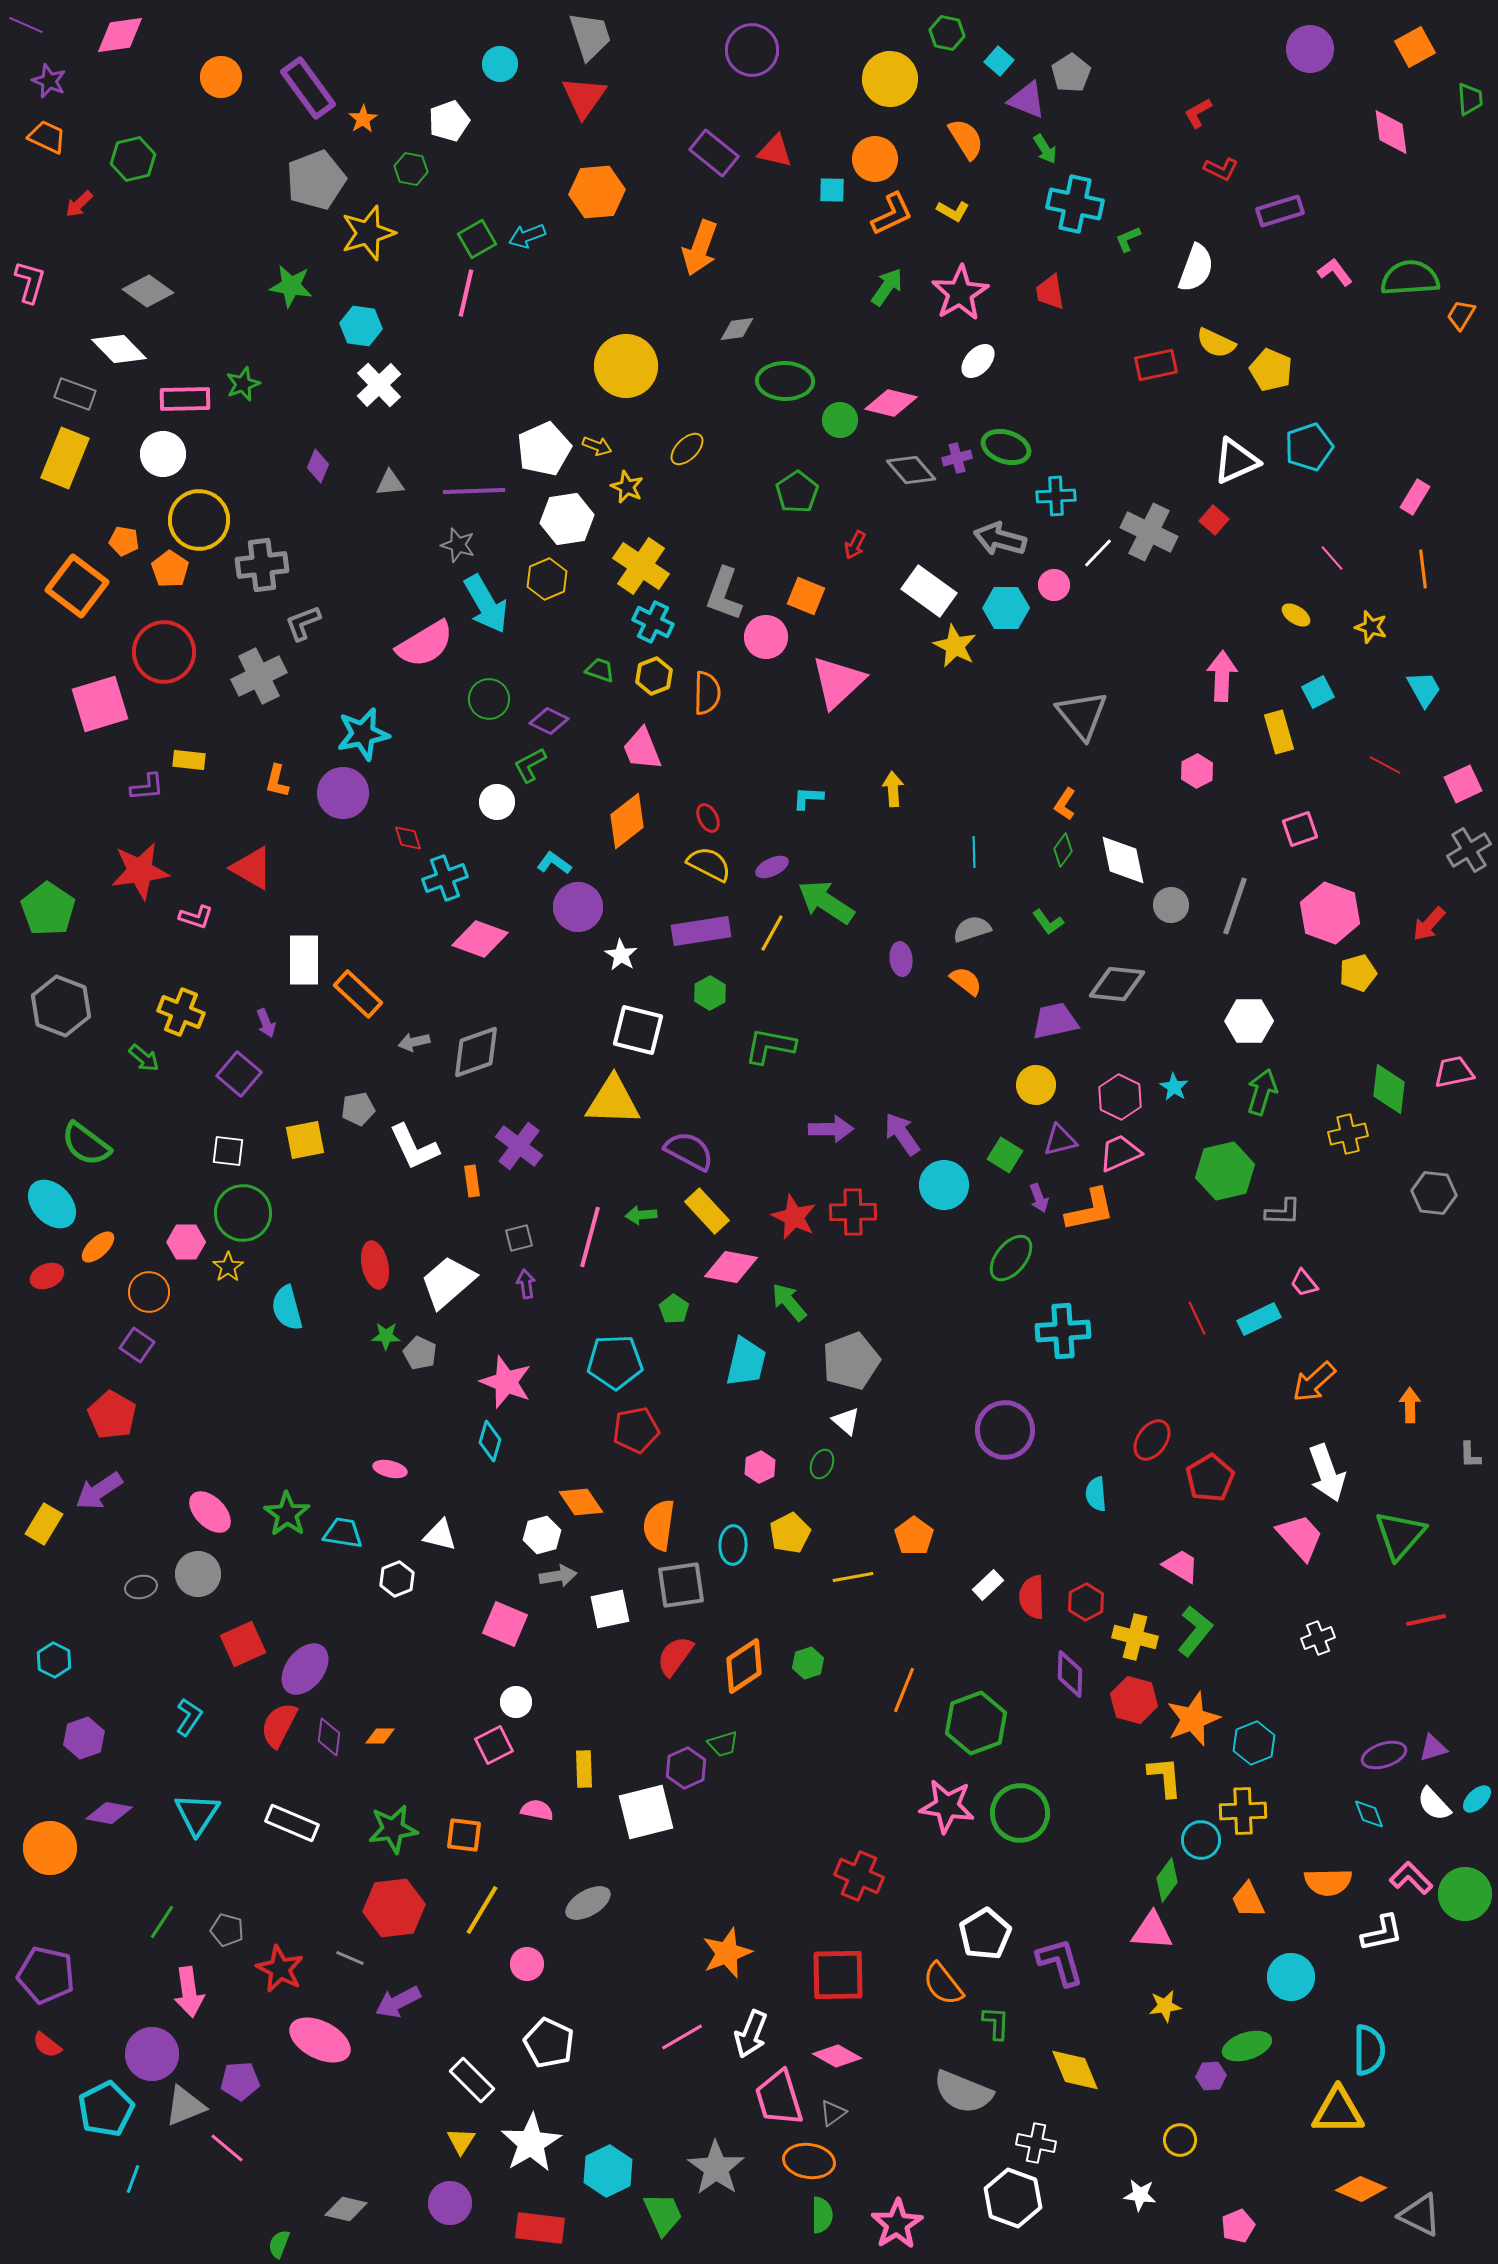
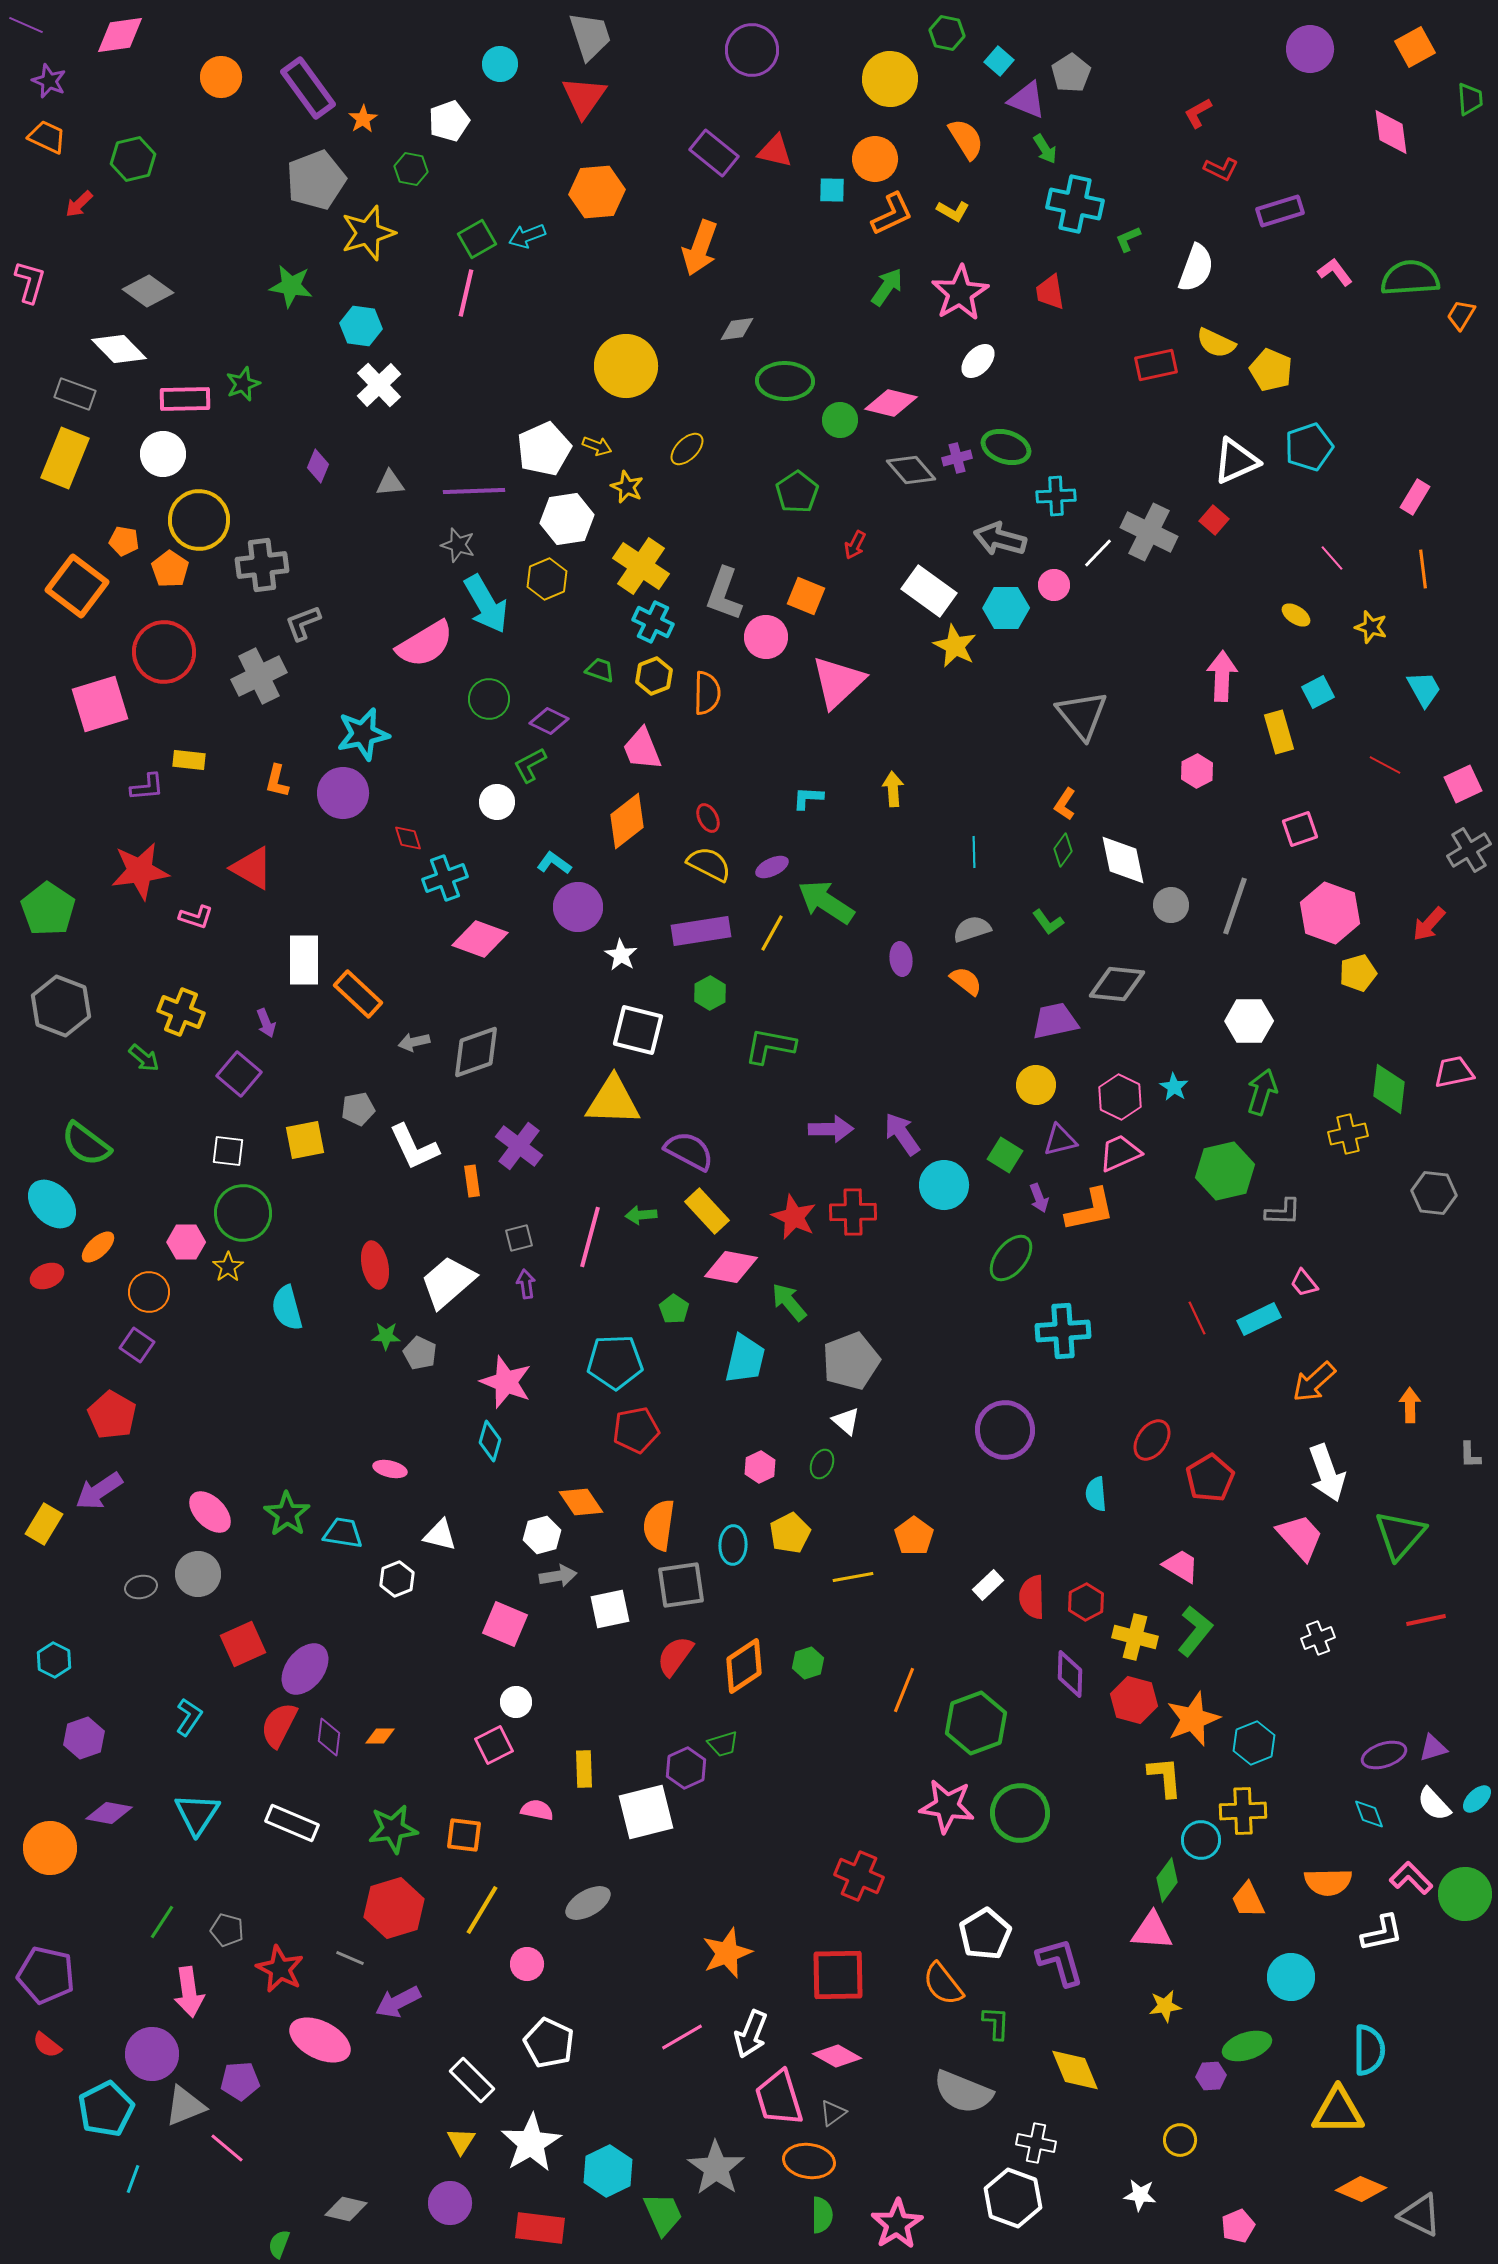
cyan trapezoid at (746, 1362): moved 1 px left, 3 px up
red hexagon at (394, 1908): rotated 10 degrees counterclockwise
